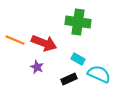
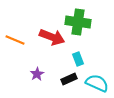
red arrow: moved 8 px right, 6 px up
cyan rectangle: rotated 40 degrees clockwise
purple star: moved 7 px down; rotated 16 degrees clockwise
cyan semicircle: moved 2 px left, 9 px down
